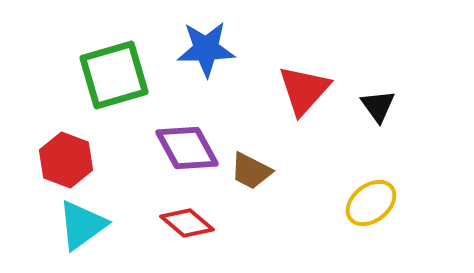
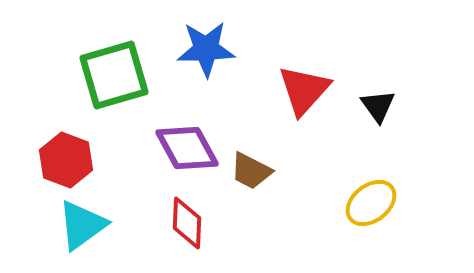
red diamond: rotated 52 degrees clockwise
